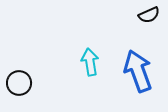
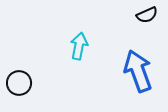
black semicircle: moved 2 px left
cyan arrow: moved 11 px left, 16 px up; rotated 20 degrees clockwise
